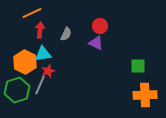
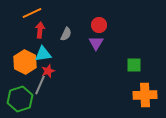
red circle: moved 1 px left, 1 px up
purple triangle: rotated 35 degrees clockwise
green square: moved 4 px left, 1 px up
green hexagon: moved 3 px right, 9 px down
